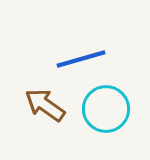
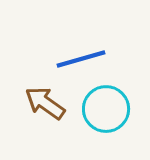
brown arrow: moved 2 px up
